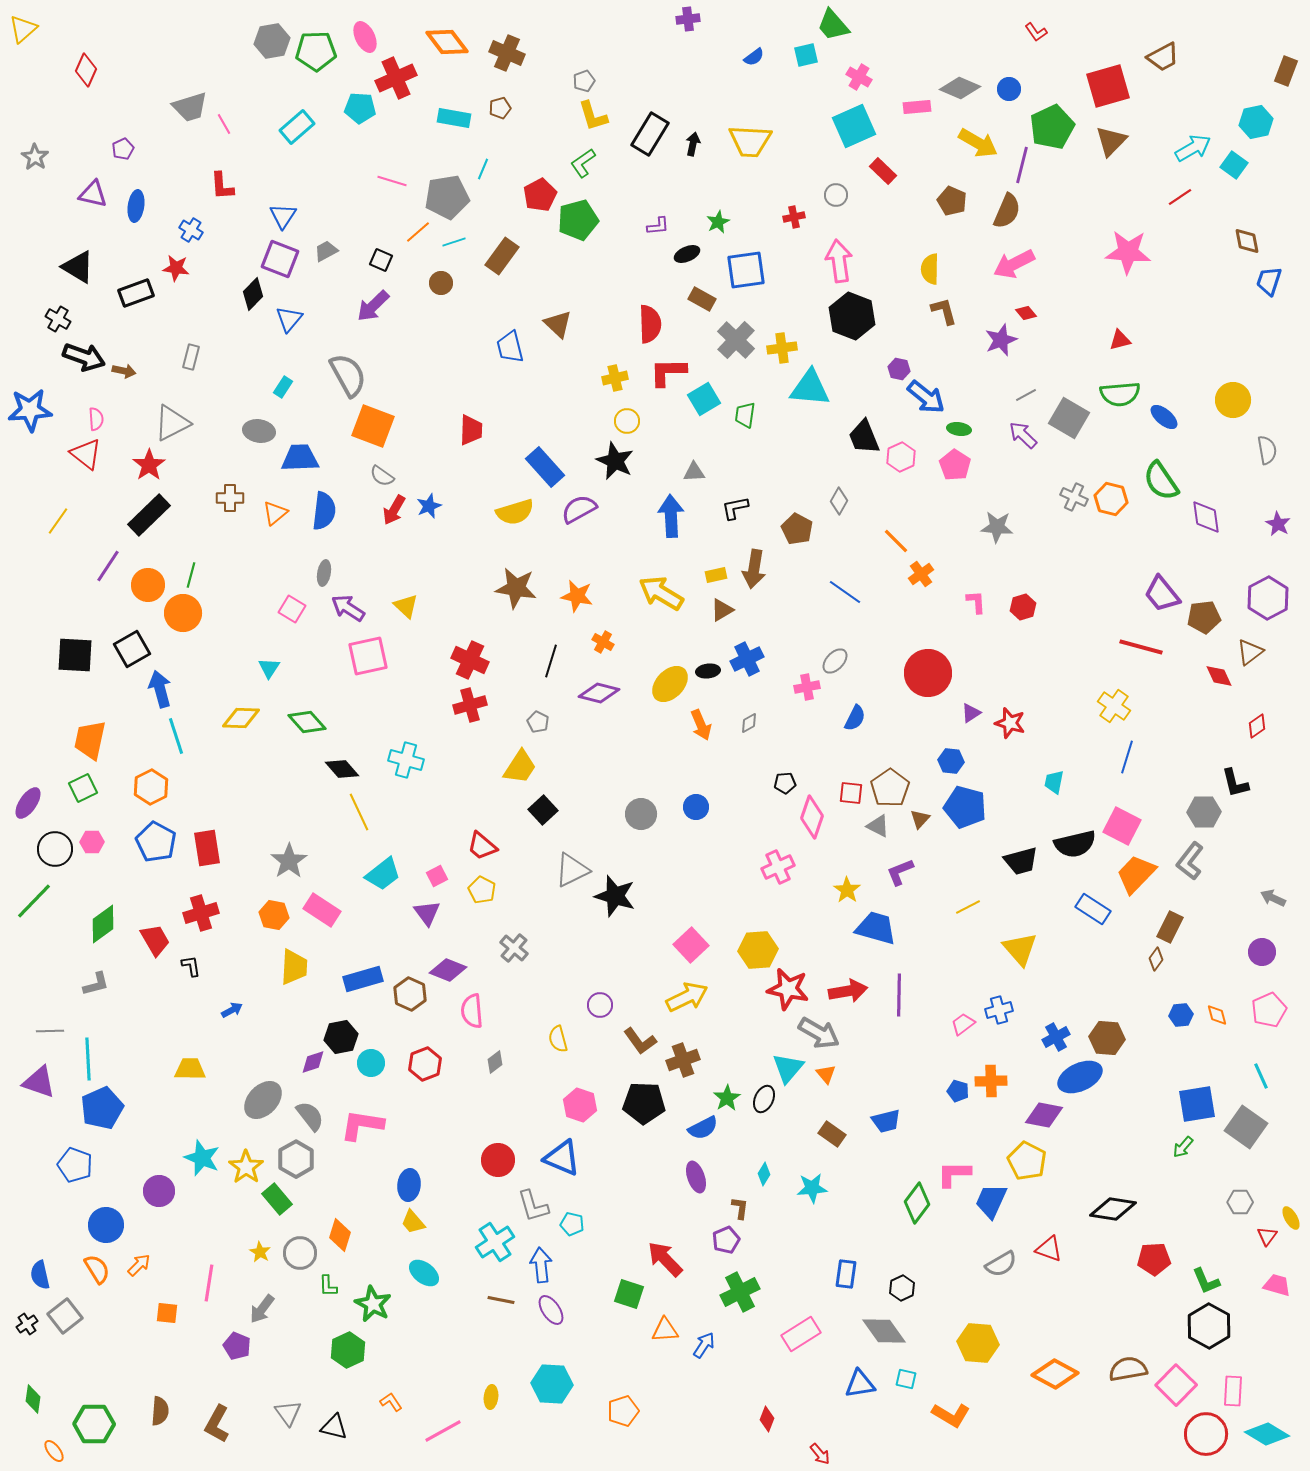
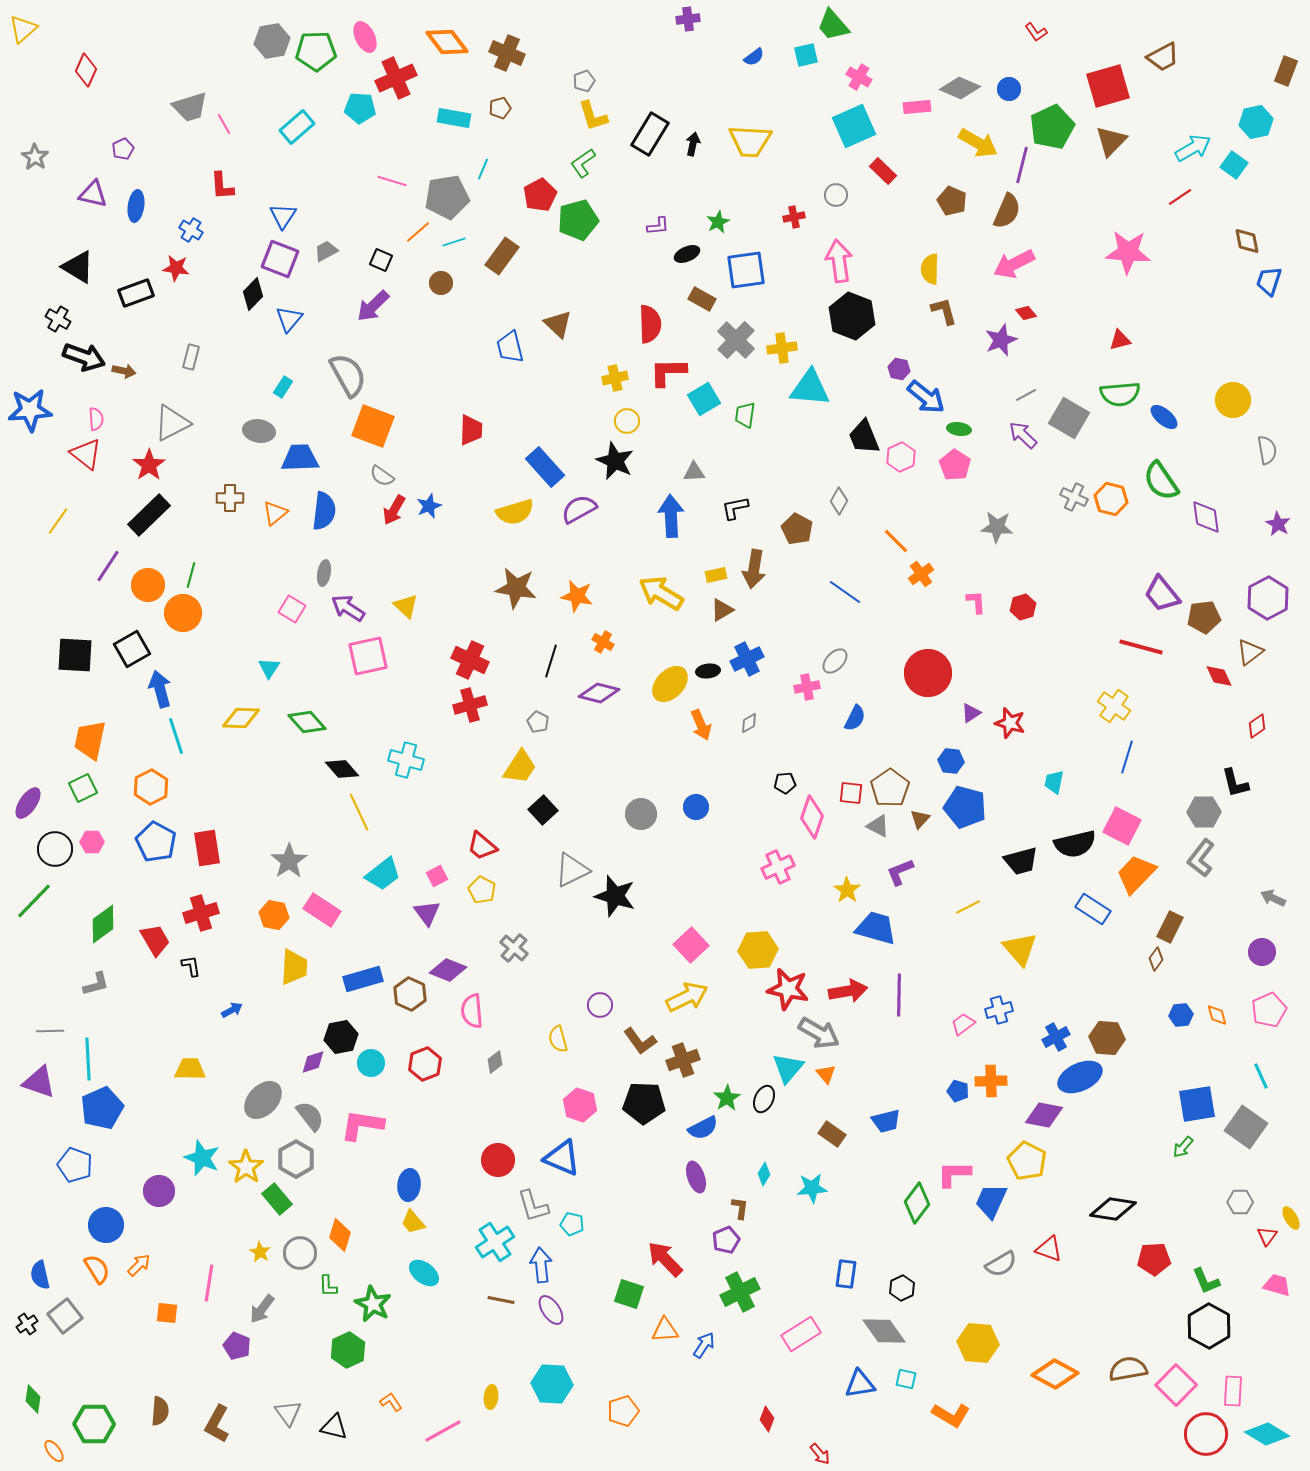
gray L-shape at (1190, 861): moved 11 px right, 3 px up
